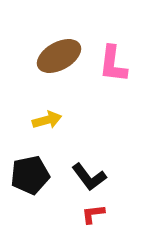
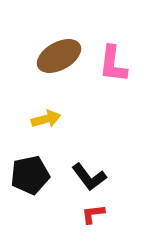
yellow arrow: moved 1 px left, 1 px up
